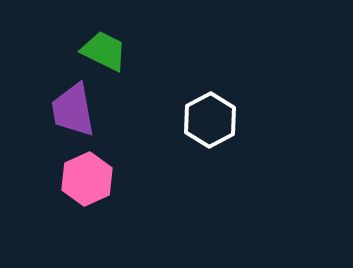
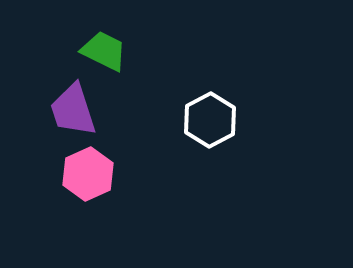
purple trapezoid: rotated 8 degrees counterclockwise
pink hexagon: moved 1 px right, 5 px up
